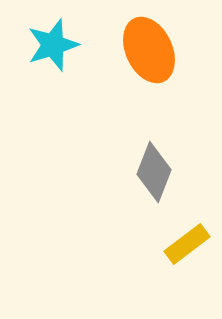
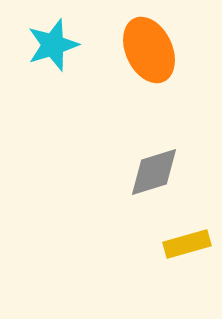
gray diamond: rotated 52 degrees clockwise
yellow rectangle: rotated 21 degrees clockwise
